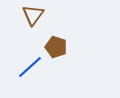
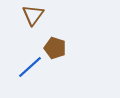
brown pentagon: moved 1 px left, 1 px down
